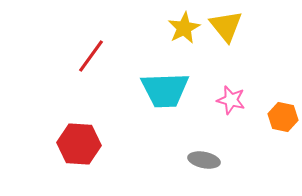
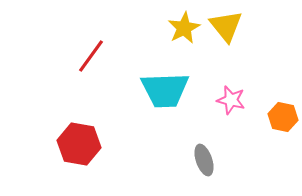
red hexagon: rotated 6 degrees clockwise
gray ellipse: rotated 60 degrees clockwise
